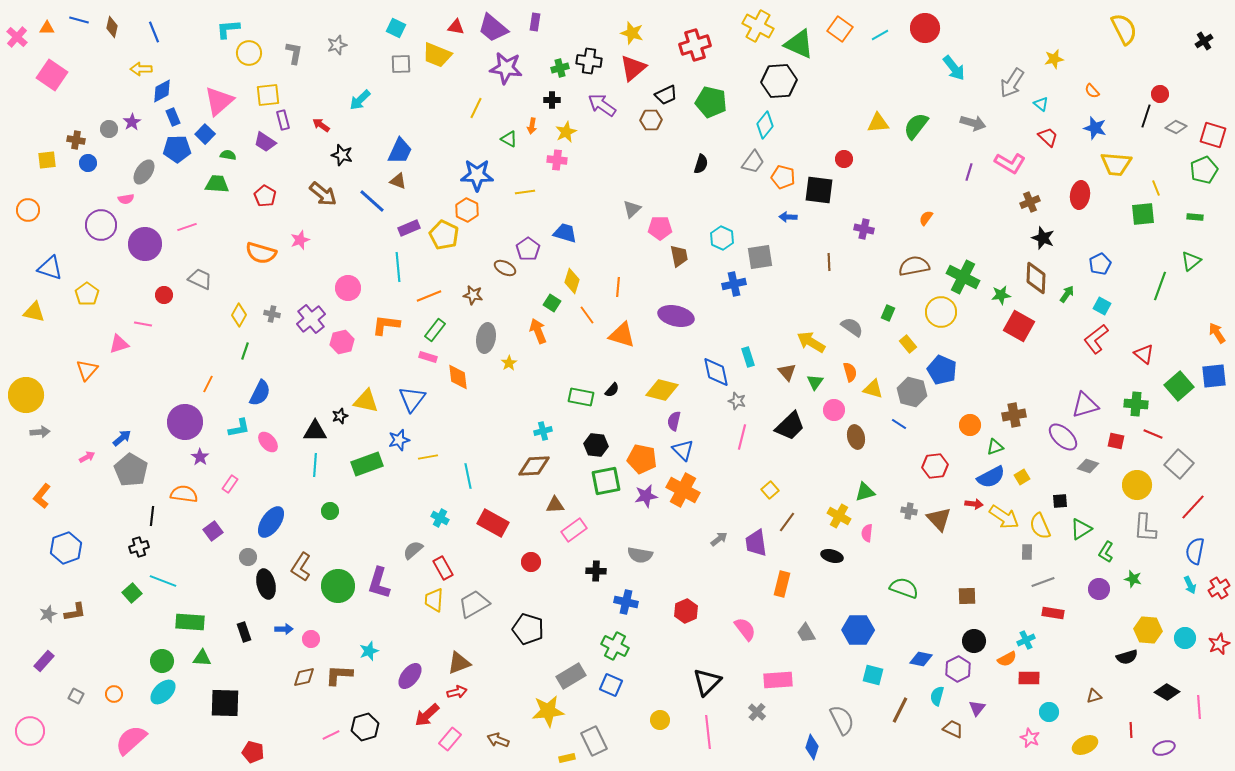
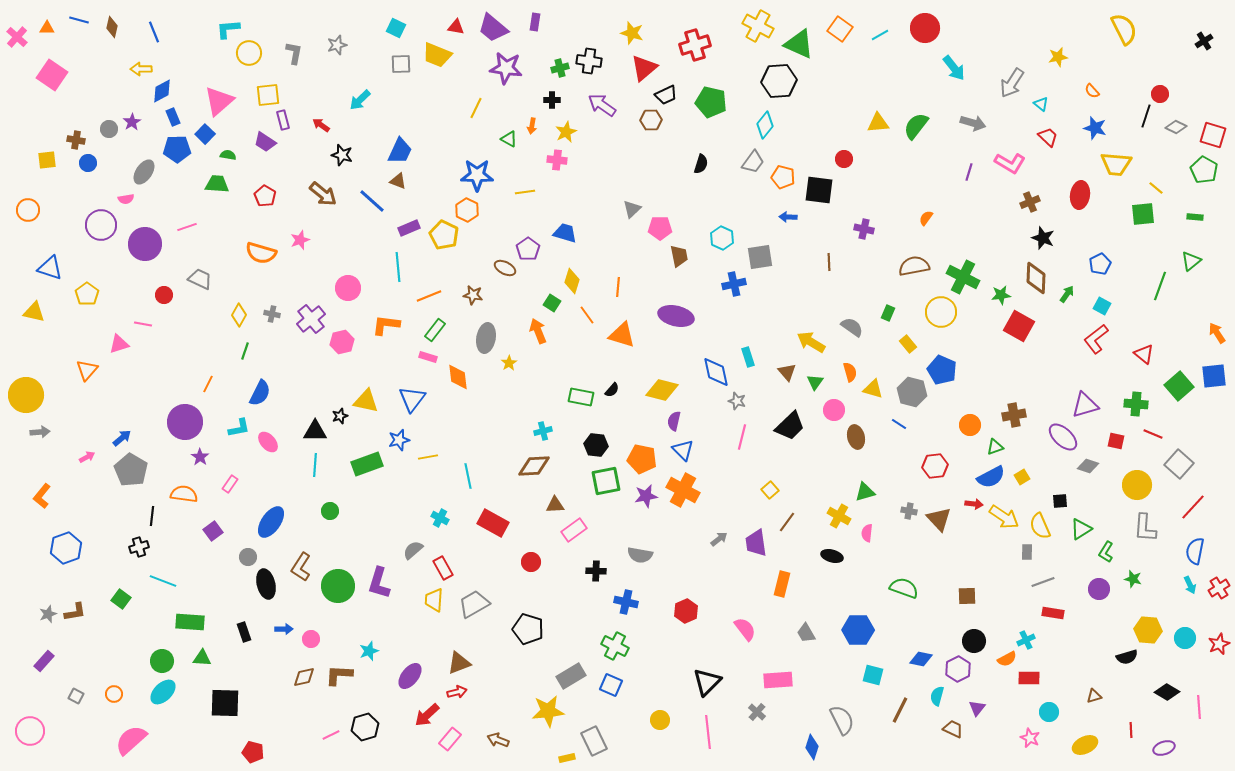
yellow star at (1054, 59): moved 4 px right, 2 px up
red triangle at (633, 68): moved 11 px right
green pentagon at (1204, 170): rotated 20 degrees counterclockwise
yellow line at (1156, 188): rotated 28 degrees counterclockwise
green square at (132, 593): moved 11 px left, 6 px down; rotated 12 degrees counterclockwise
